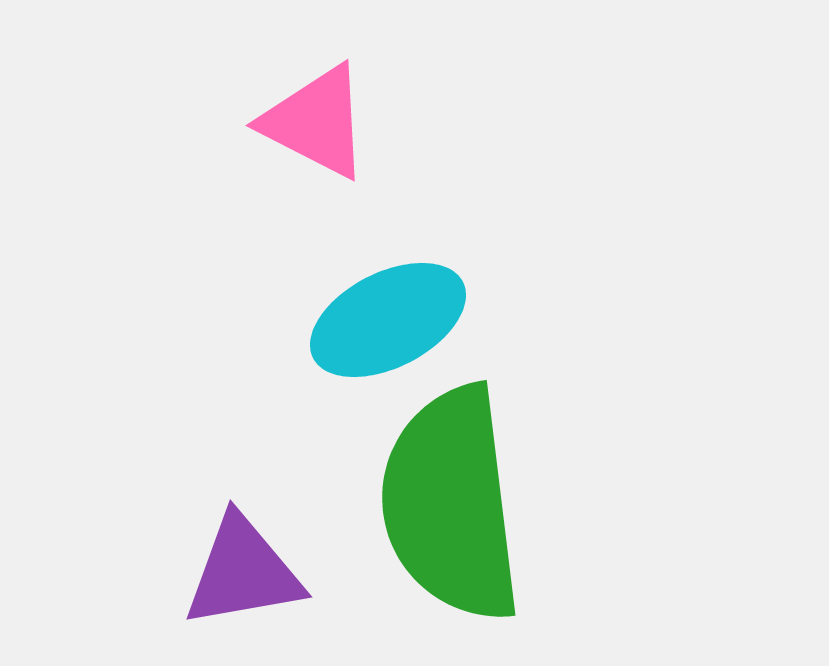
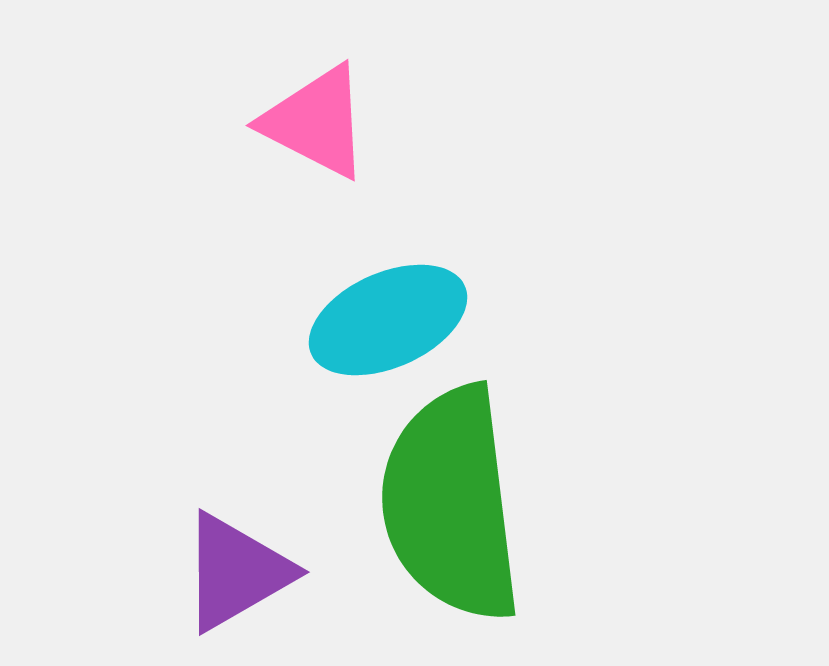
cyan ellipse: rotated 3 degrees clockwise
purple triangle: moved 7 px left; rotated 20 degrees counterclockwise
